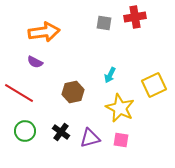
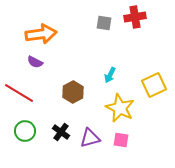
orange arrow: moved 3 px left, 2 px down
brown hexagon: rotated 15 degrees counterclockwise
